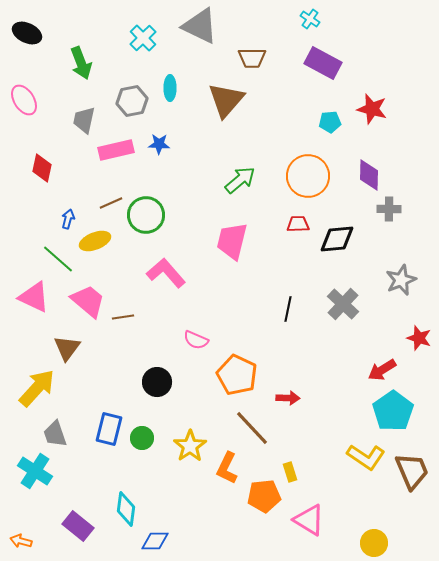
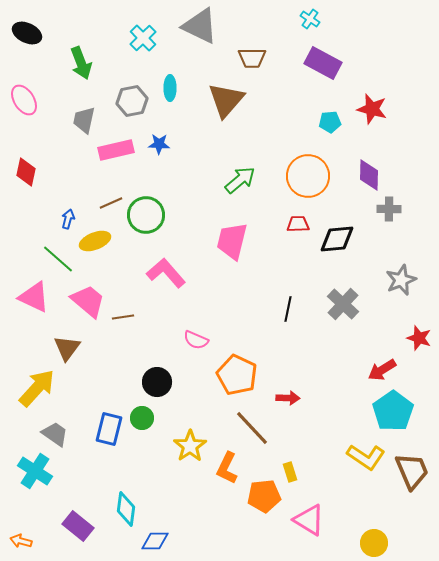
red diamond at (42, 168): moved 16 px left, 4 px down
gray trapezoid at (55, 434): rotated 144 degrees clockwise
green circle at (142, 438): moved 20 px up
